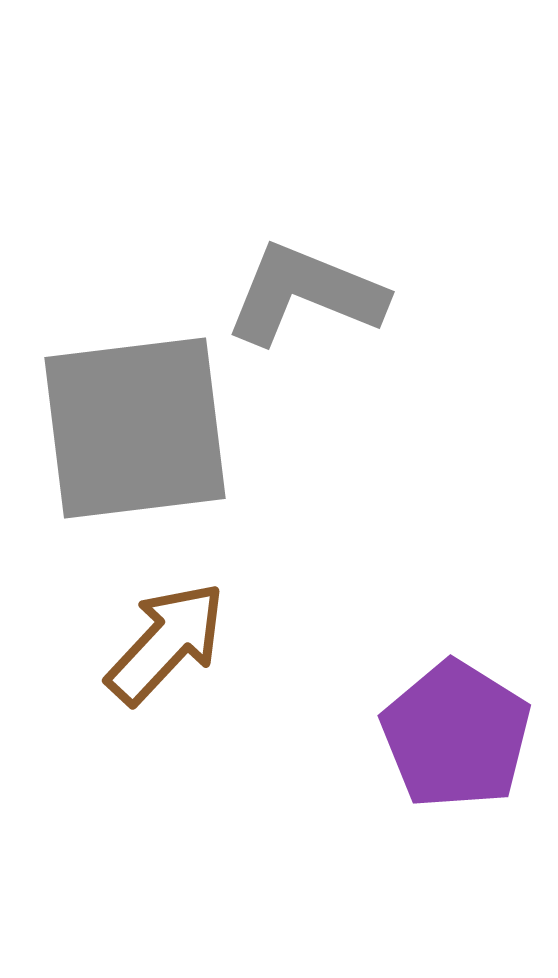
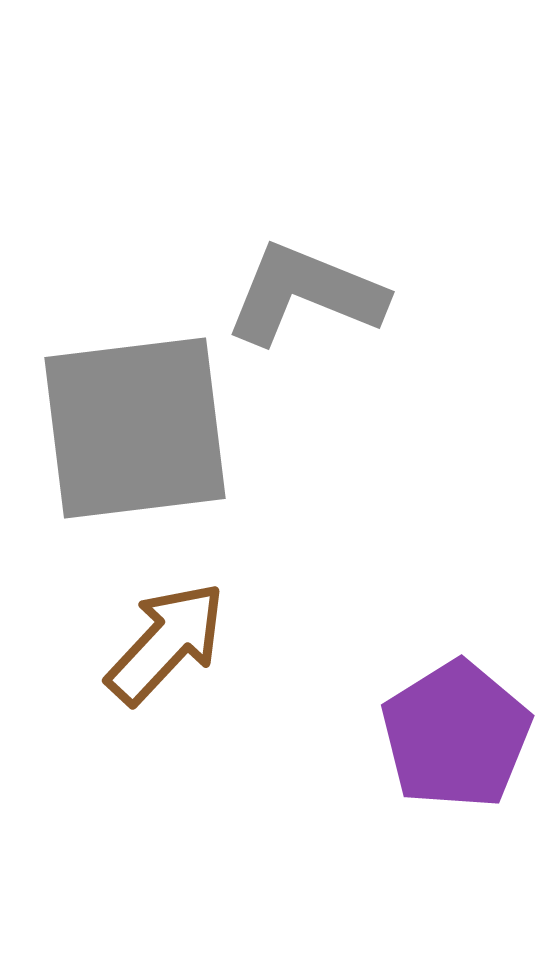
purple pentagon: rotated 8 degrees clockwise
